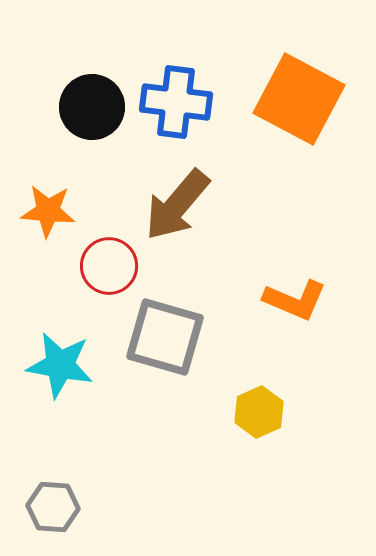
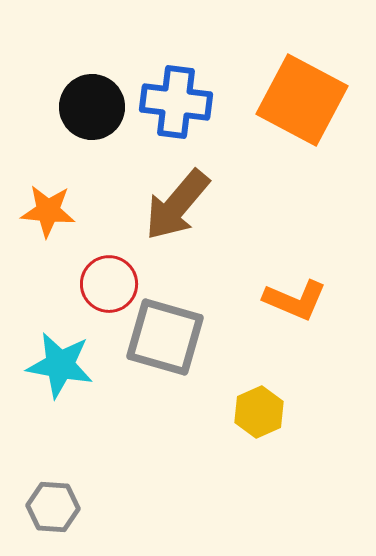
orange square: moved 3 px right, 1 px down
red circle: moved 18 px down
